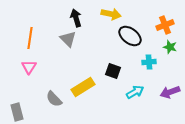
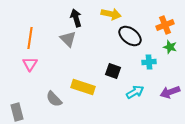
pink triangle: moved 1 px right, 3 px up
yellow rectangle: rotated 50 degrees clockwise
